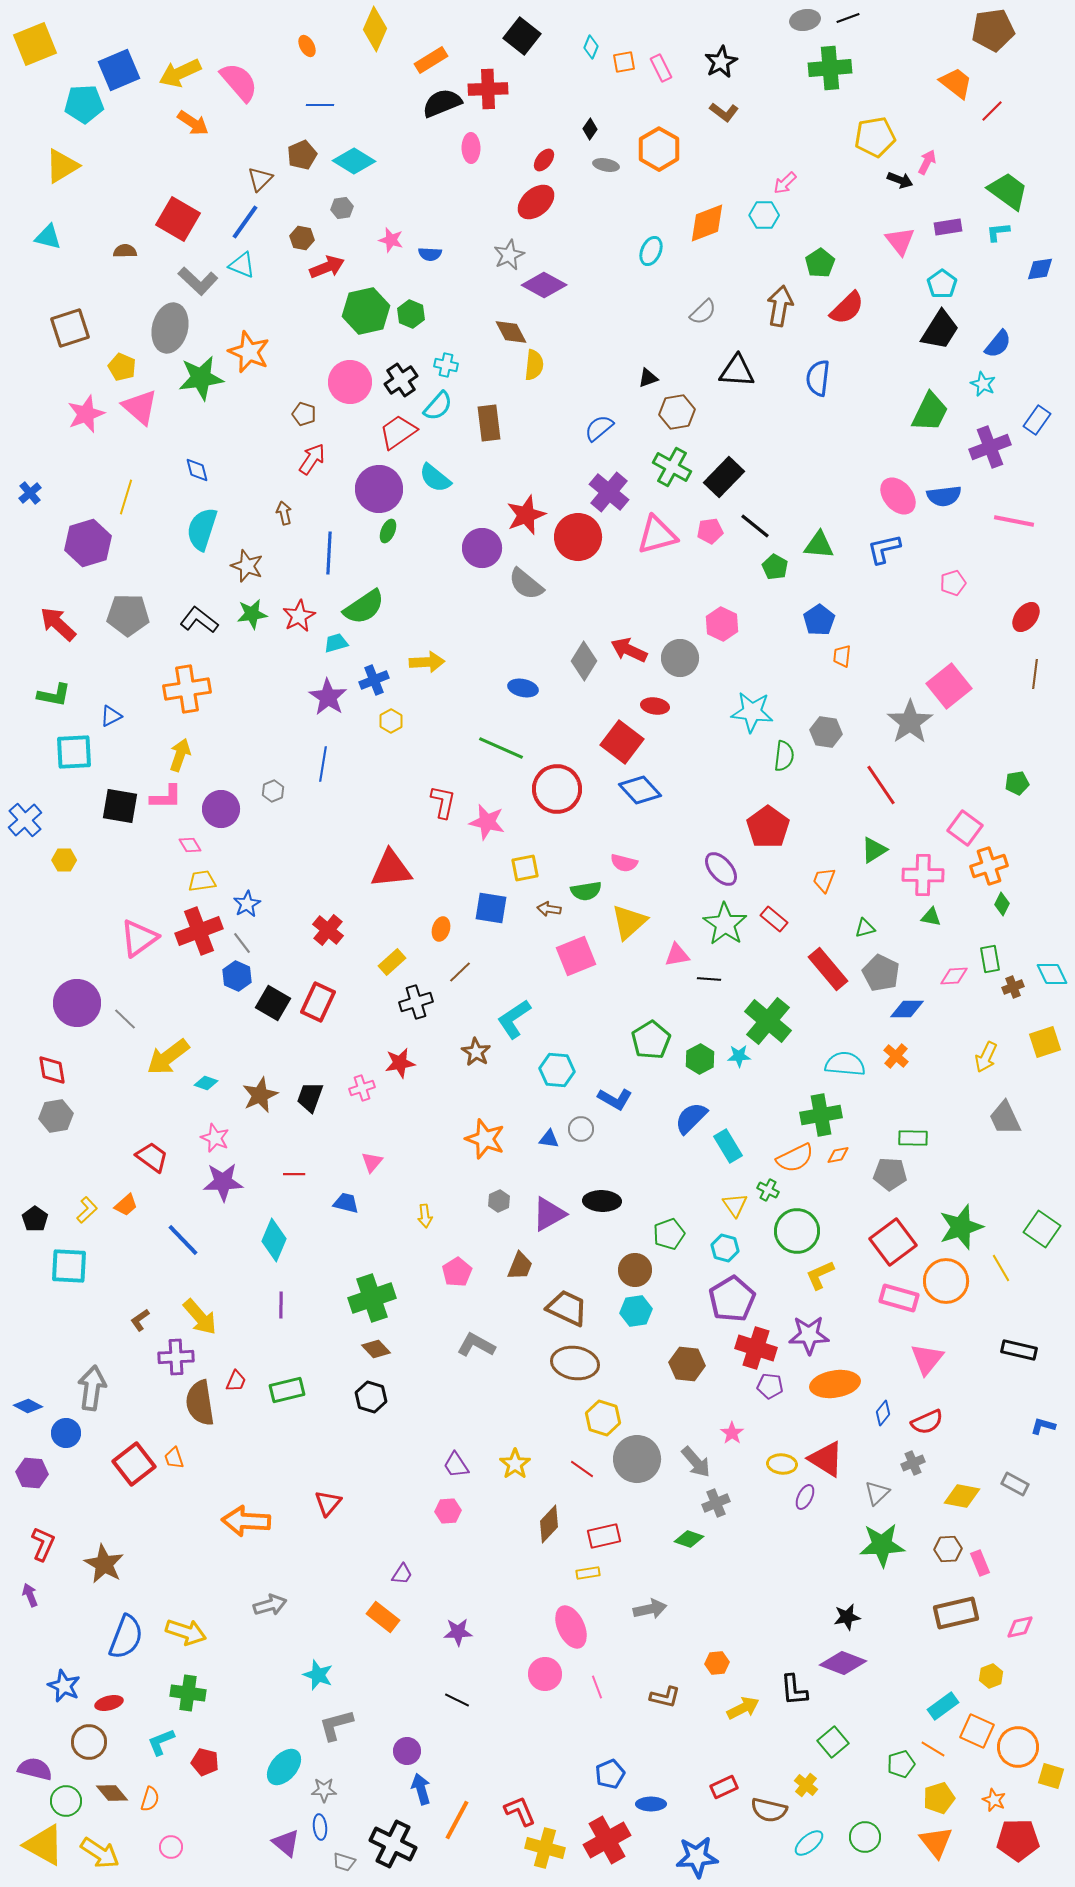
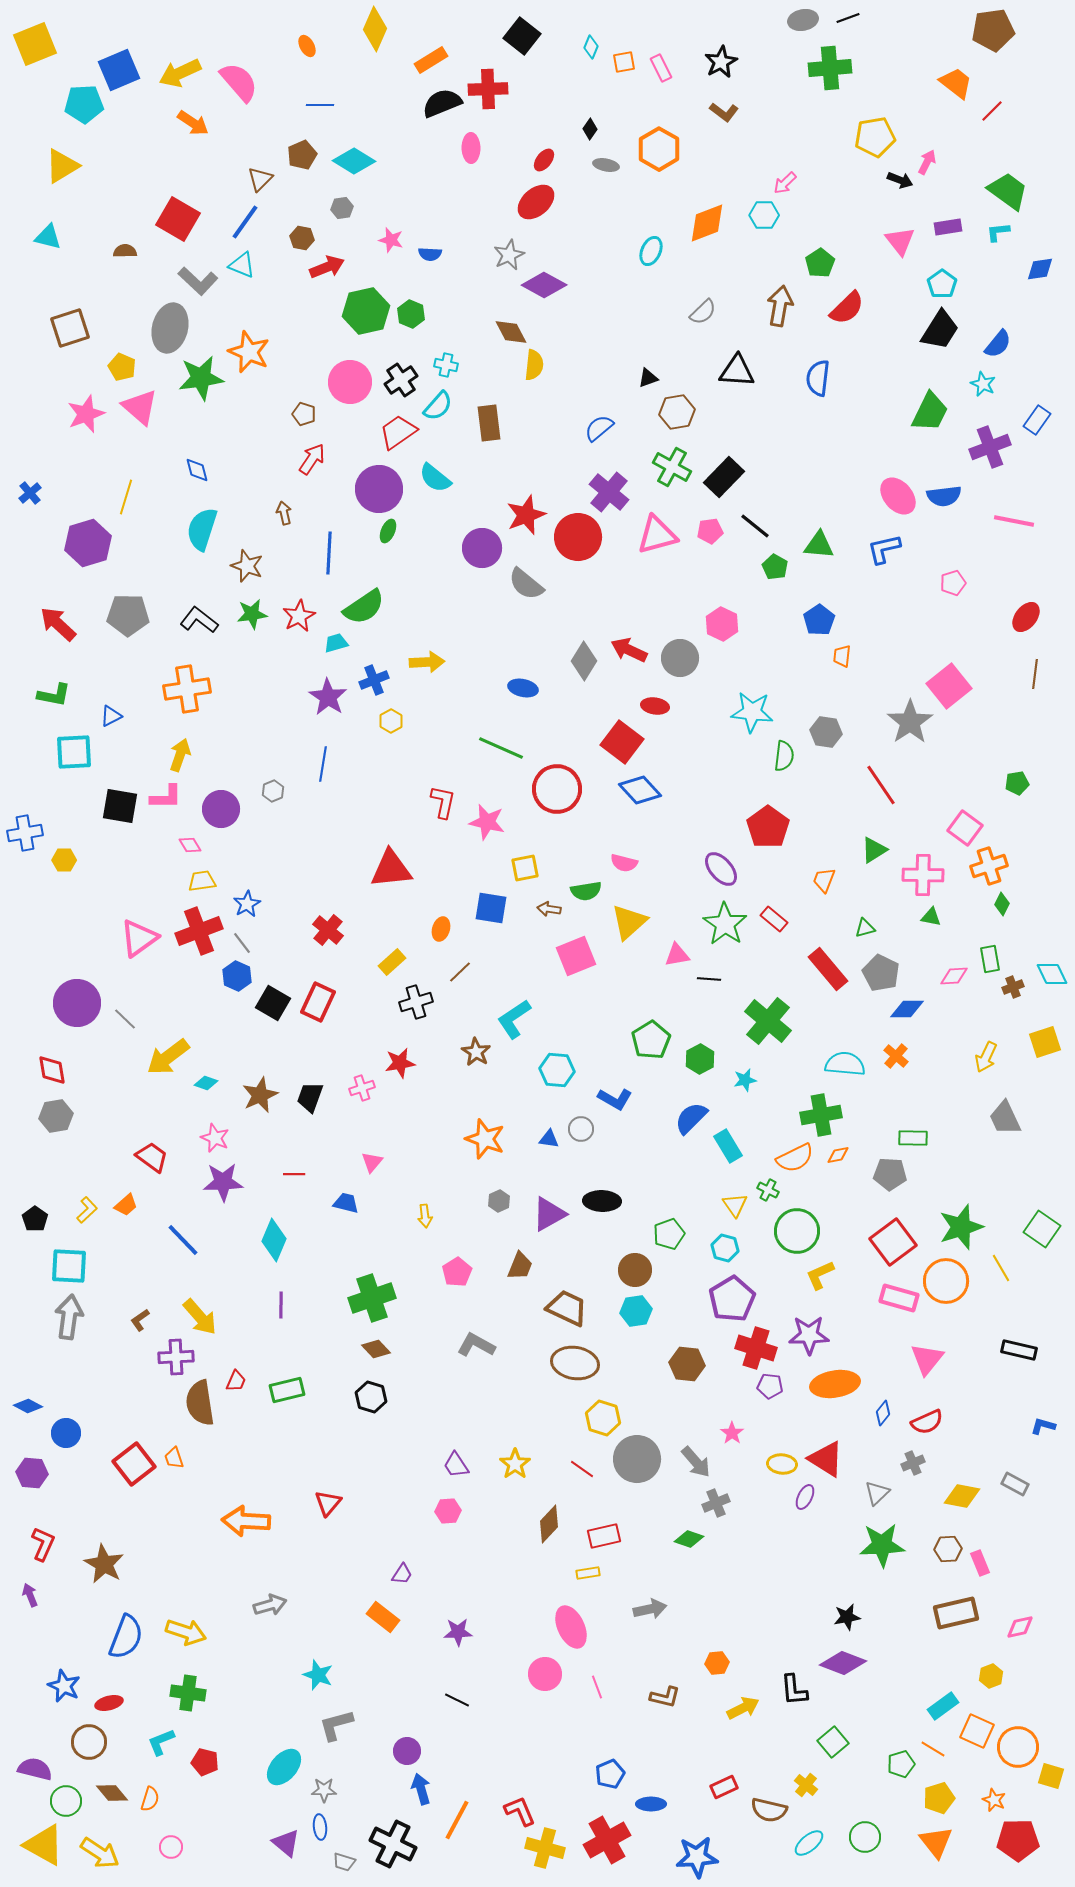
gray ellipse at (805, 20): moved 2 px left
blue cross at (25, 820): moved 13 px down; rotated 32 degrees clockwise
cyan star at (739, 1056): moved 6 px right, 24 px down; rotated 10 degrees counterclockwise
gray arrow at (92, 1388): moved 23 px left, 71 px up
